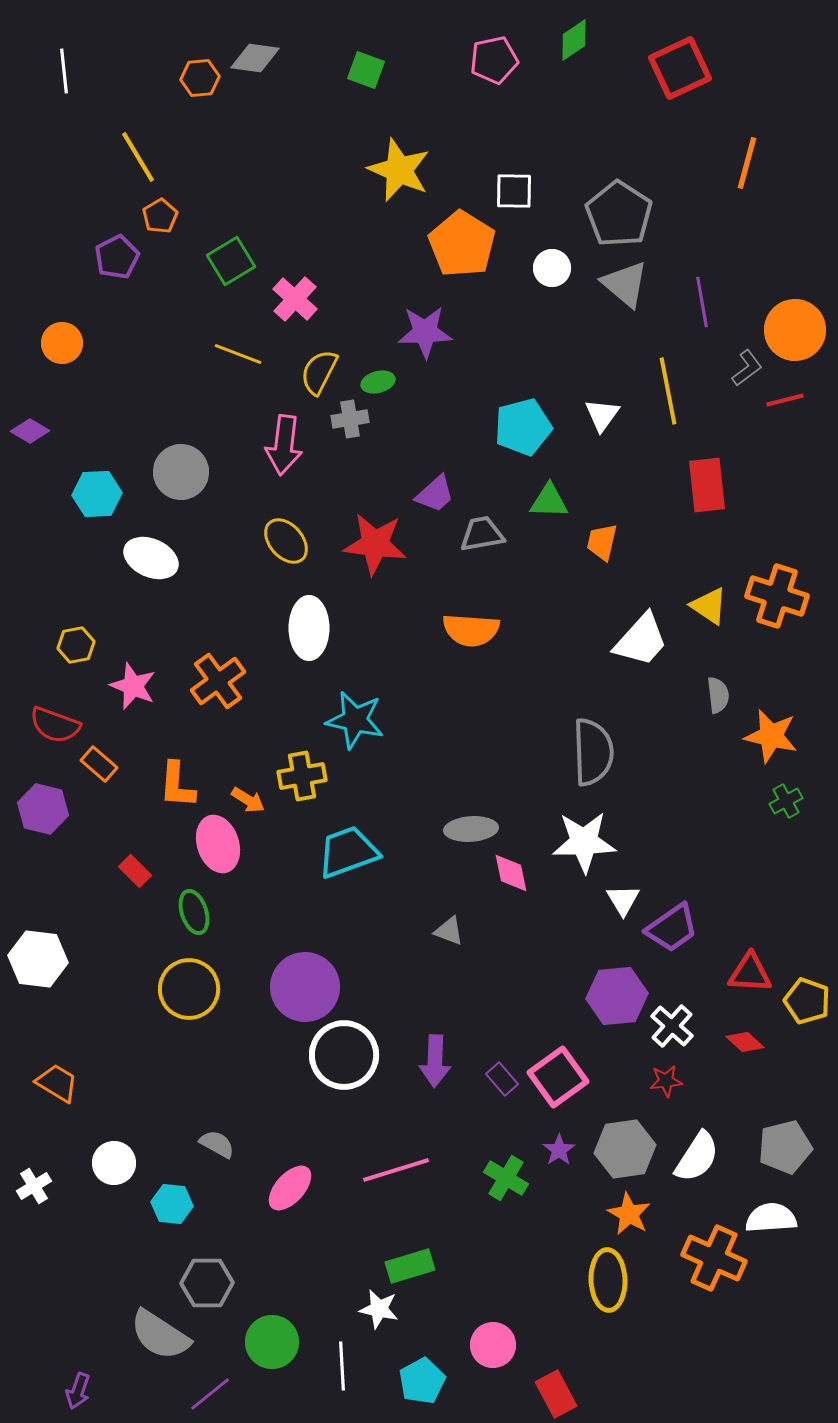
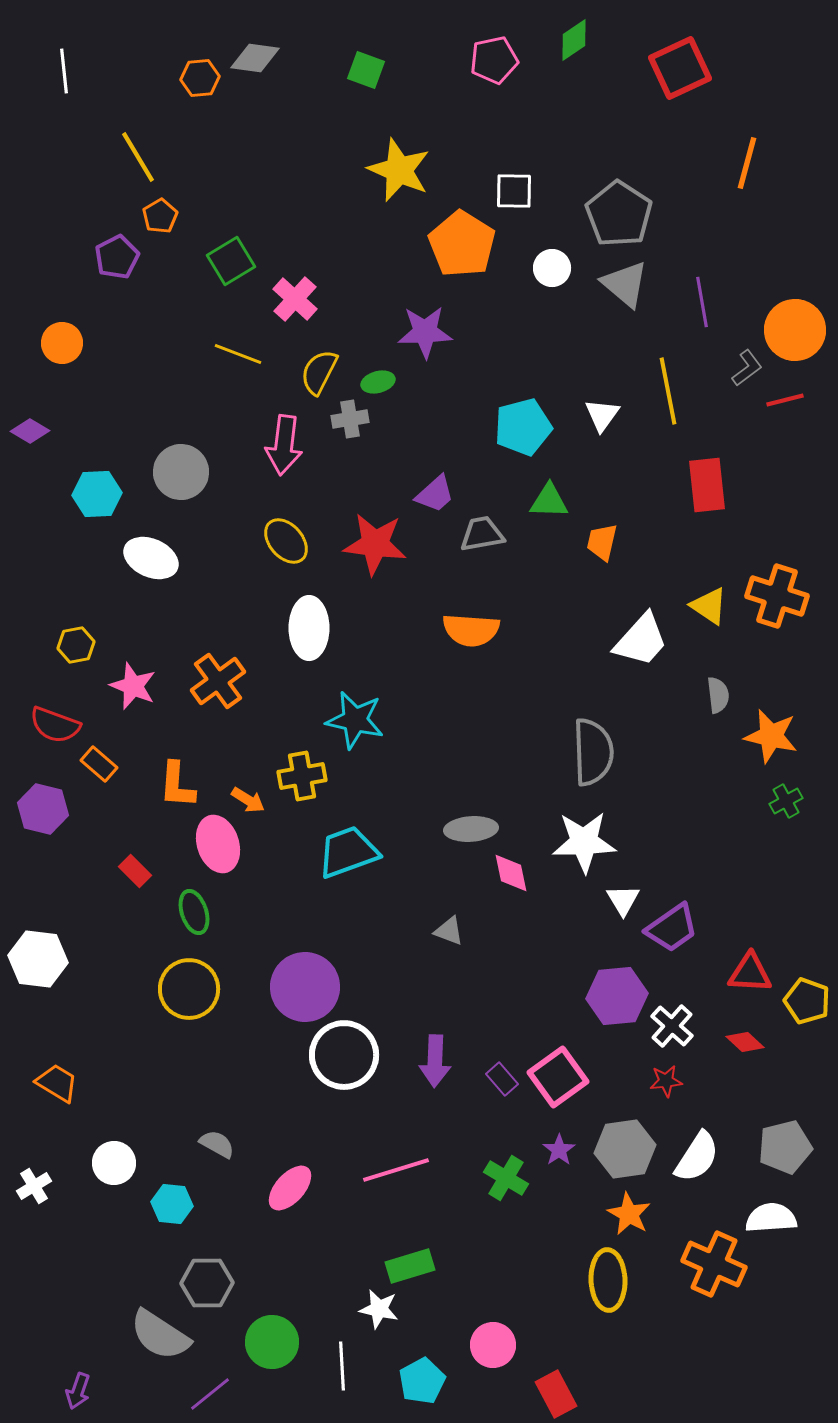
orange cross at (714, 1258): moved 6 px down
